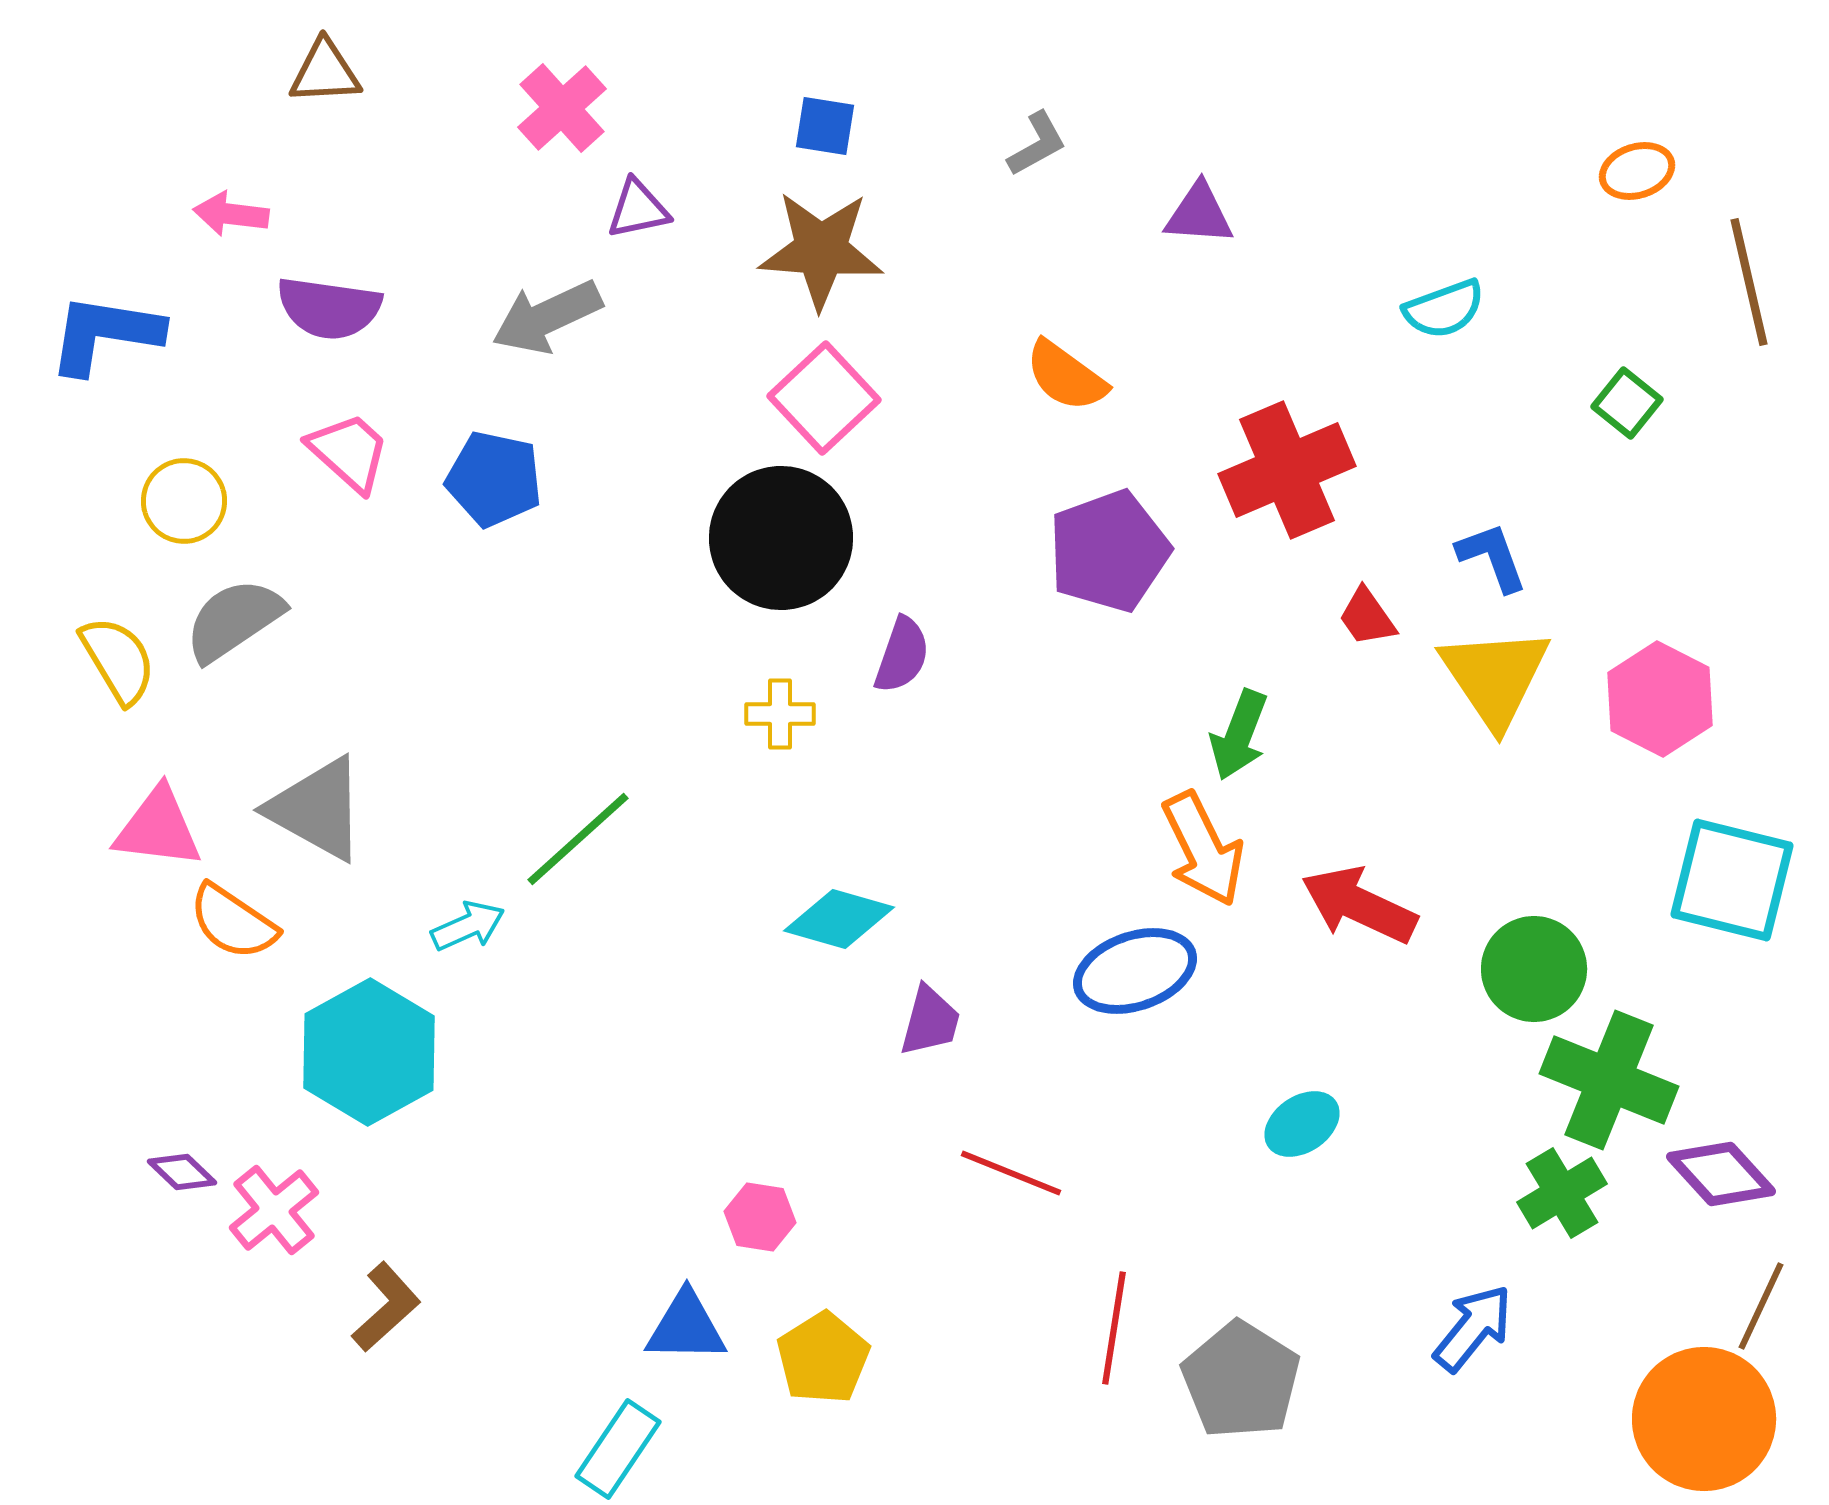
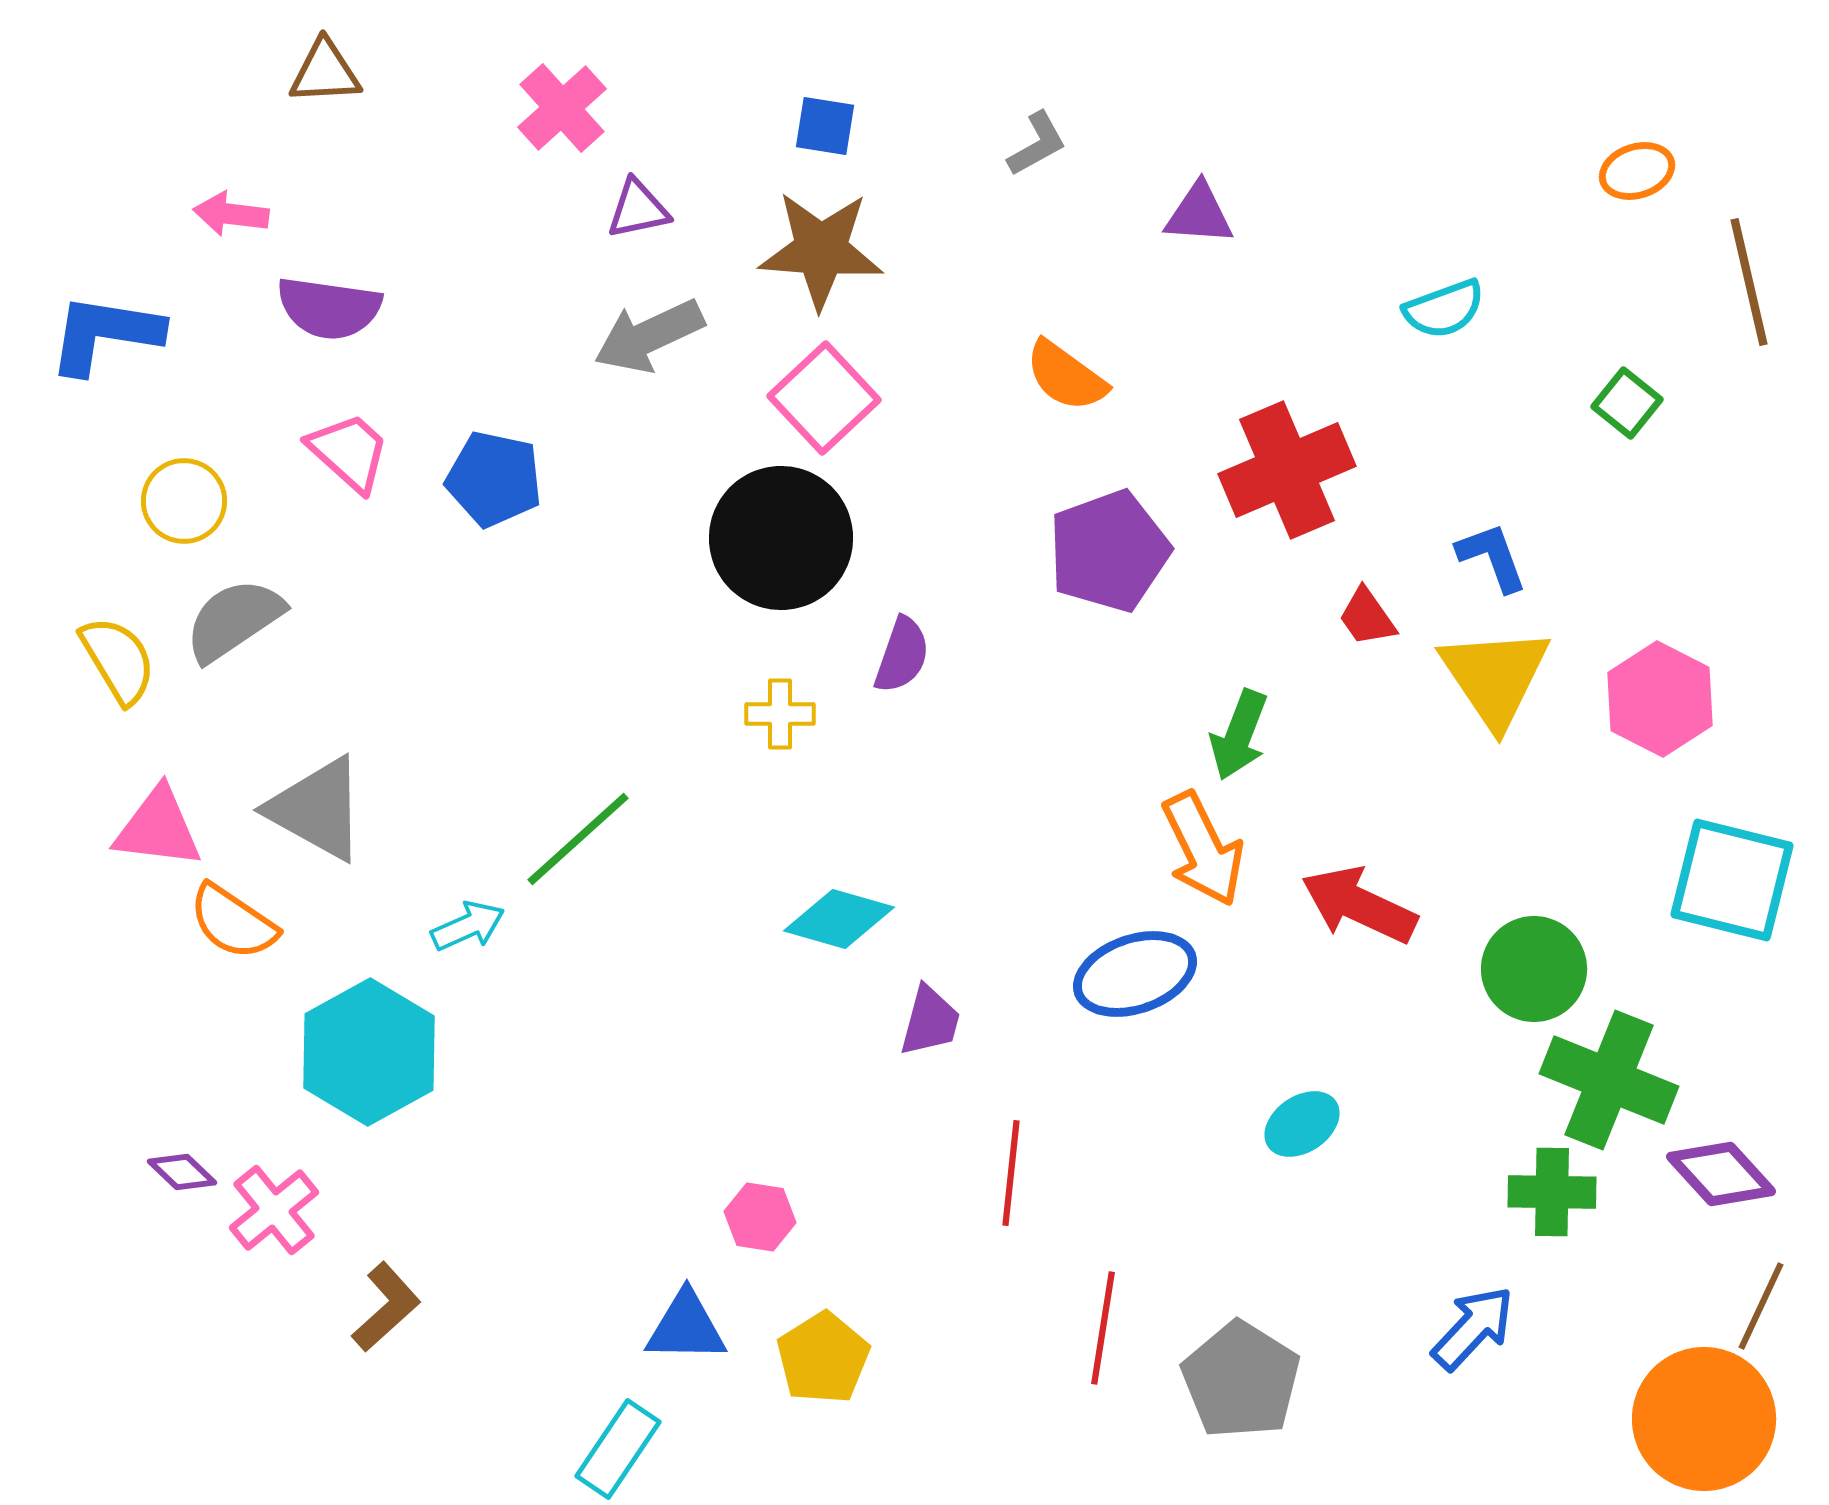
gray arrow at (547, 317): moved 102 px right, 19 px down
blue ellipse at (1135, 971): moved 3 px down
red line at (1011, 1173): rotated 74 degrees clockwise
green cross at (1562, 1193): moved 10 px left, 1 px up; rotated 32 degrees clockwise
red line at (1114, 1328): moved 11 px left
blue arrow at (1473, 1328): rotated 4 degrees clockwise
